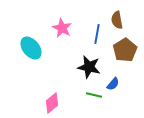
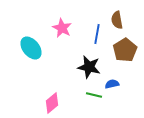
blue semicircle: moved 1 px left; rotated 144 degrees counterclockwise
